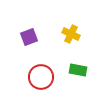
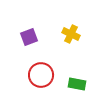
green rectangle: moved 1 px left, 14 px down
red circle: moved 2 px up
